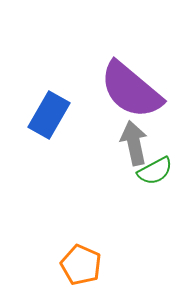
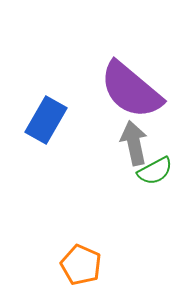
blue rectangle: moved 3 px left, 5 px down
